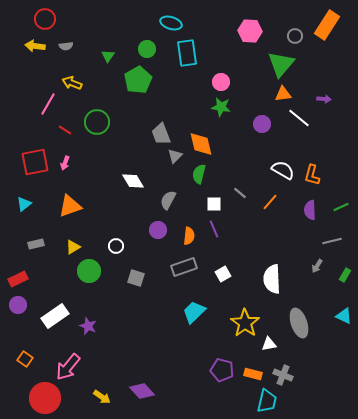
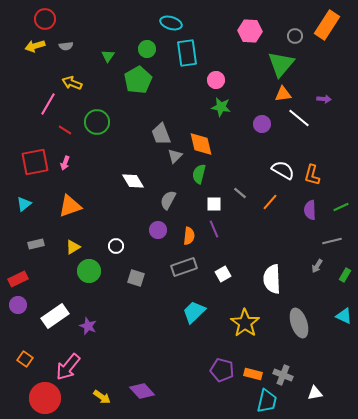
yellow arrow at (35, 46): rotated 24 degrees counterclockwise
pink circle at (221, 82): moved 5 px left, 2 px up
white triangle at (269, 344): moved 46 px right, 49 px down
